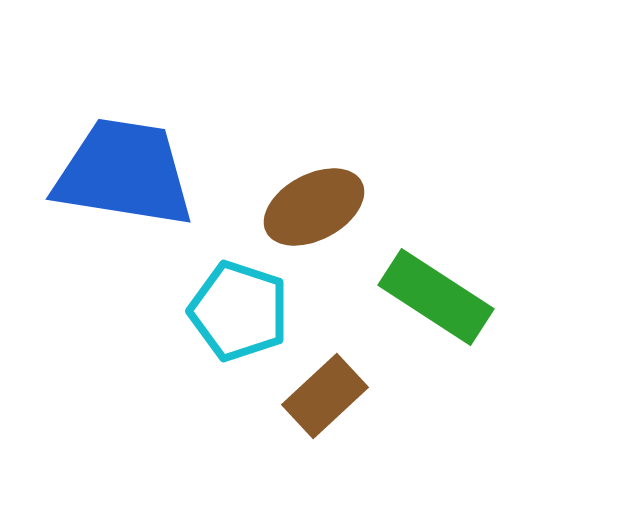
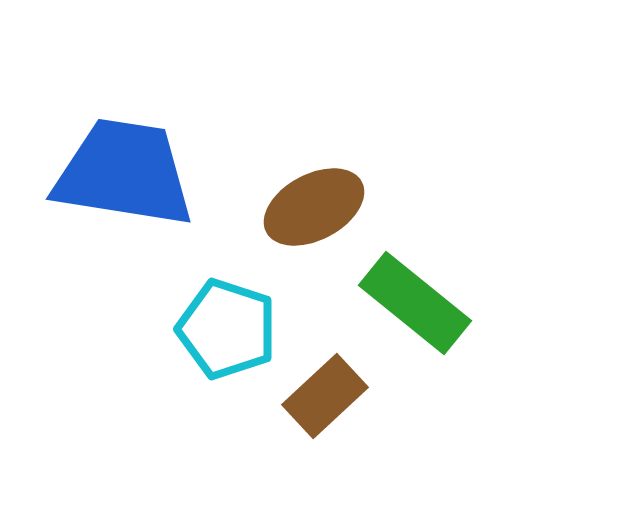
green rectangle: moved 21 px left, 6 px down; rotated 6 degrees clockwise
cyan pentagon: moved 12 px left, 18 px down
